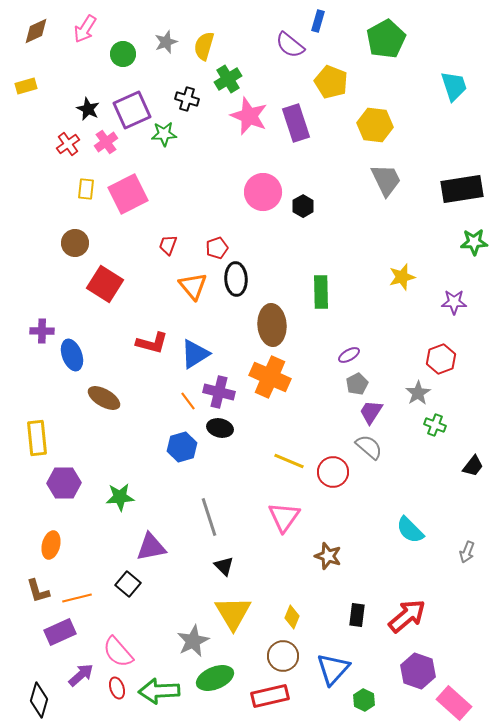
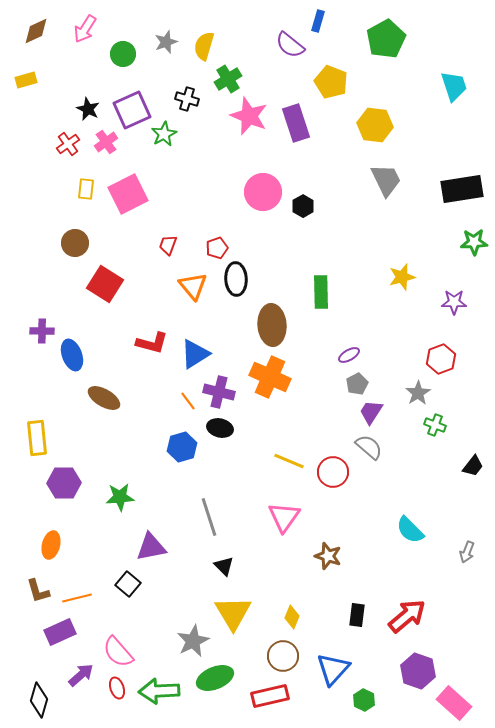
yellow rectangle at (26, 86): moved 6 px up
green star at (164, 134): rotated 25 degrees counterclockwise
